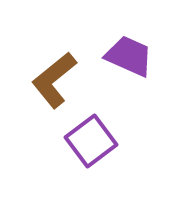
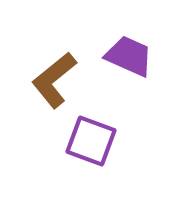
purple square: rotated 33 degrees counterclockwise
